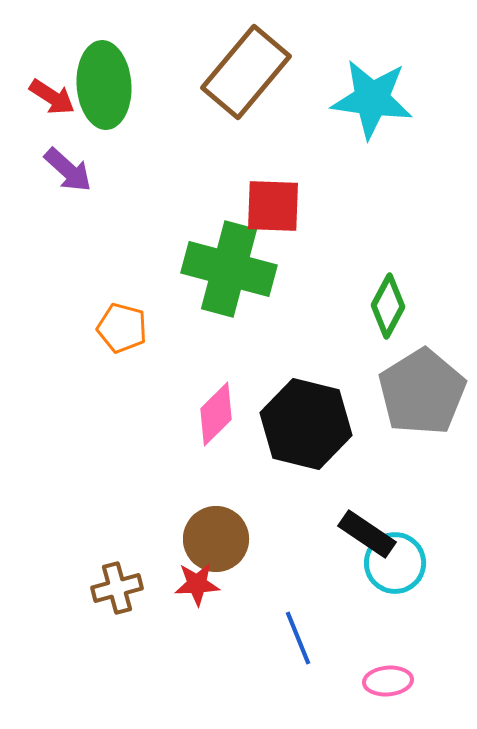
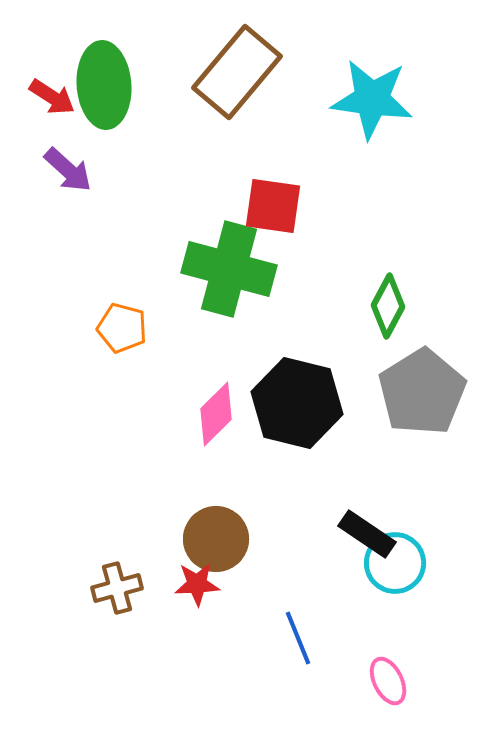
brown rectangle: moved 9 px left
red square: rotated 6 degrees clockwise
black hexagon: moved 9 px left, 21 px up
pink ellipse: rotated 69 degrees clockwise
